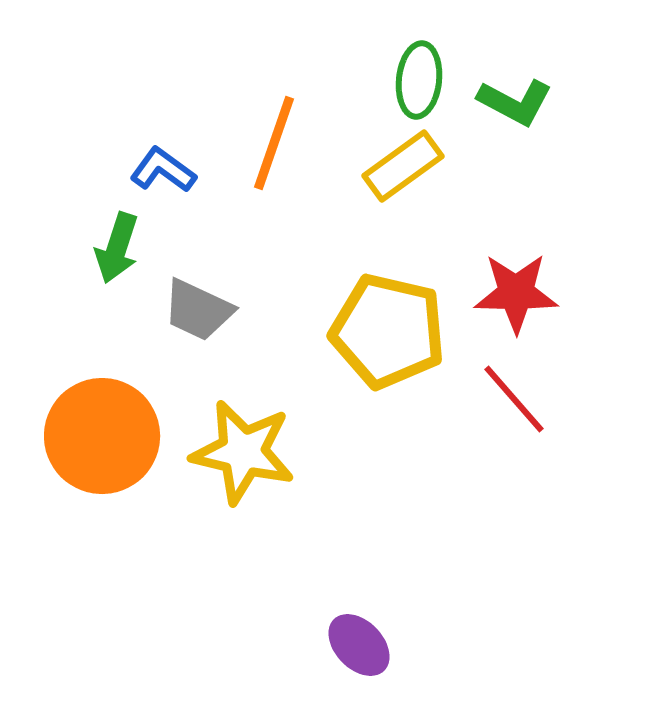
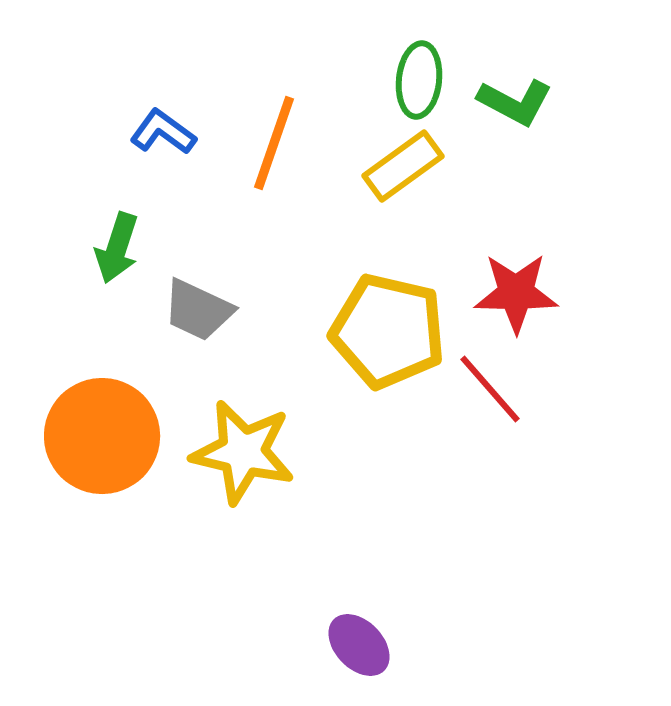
blue L-shape: moved 38 px up
red line: moved 24 px left, 10 px up
